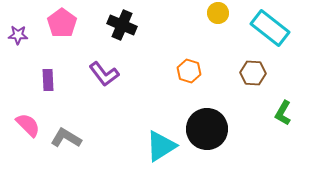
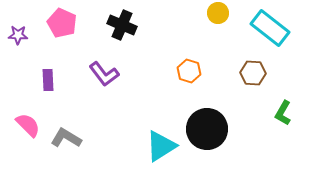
pink pentagon: rotated 12 degrees counterclockwise
